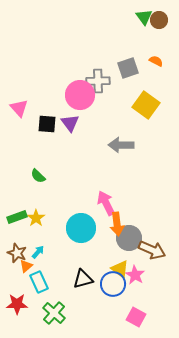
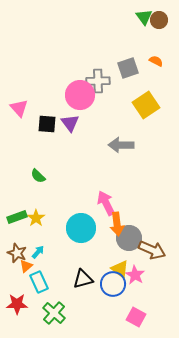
yellow square: rotated 20 degrees clockwise
